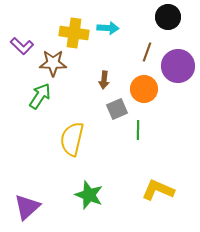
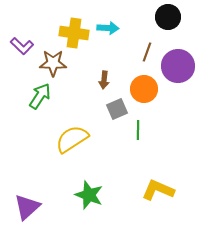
yellow semicircle: rotated 44 degrees clockwise
